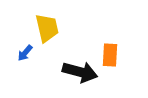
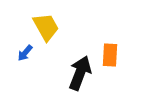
yellow trapezoid: moved 1 px left, 1 px up; rotated 16 degrees counterclockwise
black arrow: moved 1 px down; rotated 84 degrees counterclockwise
